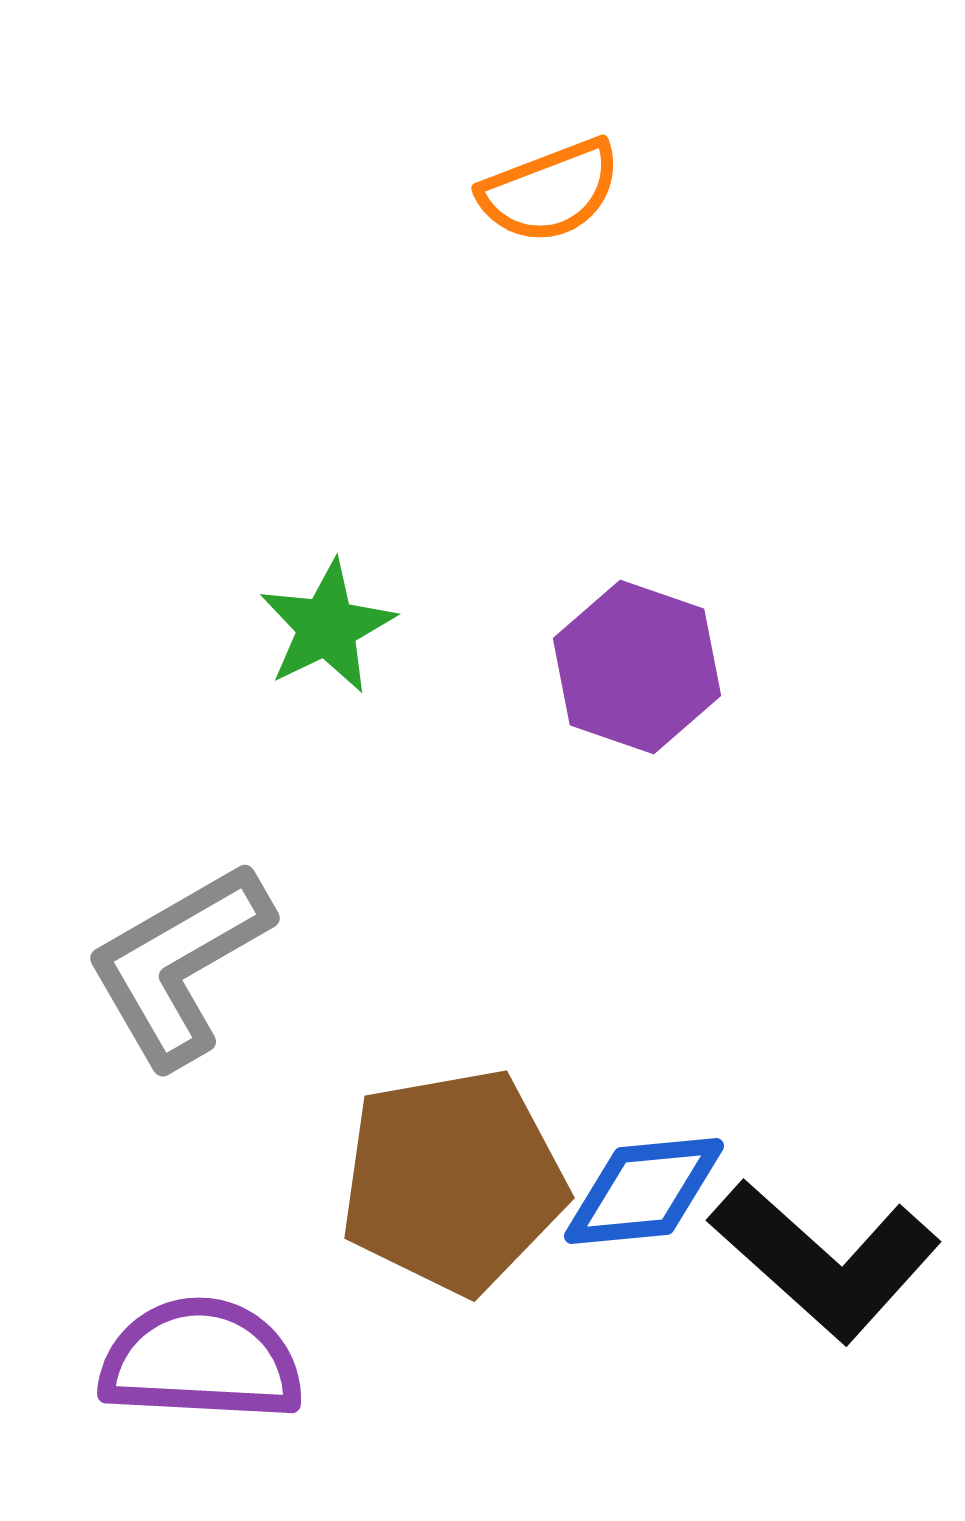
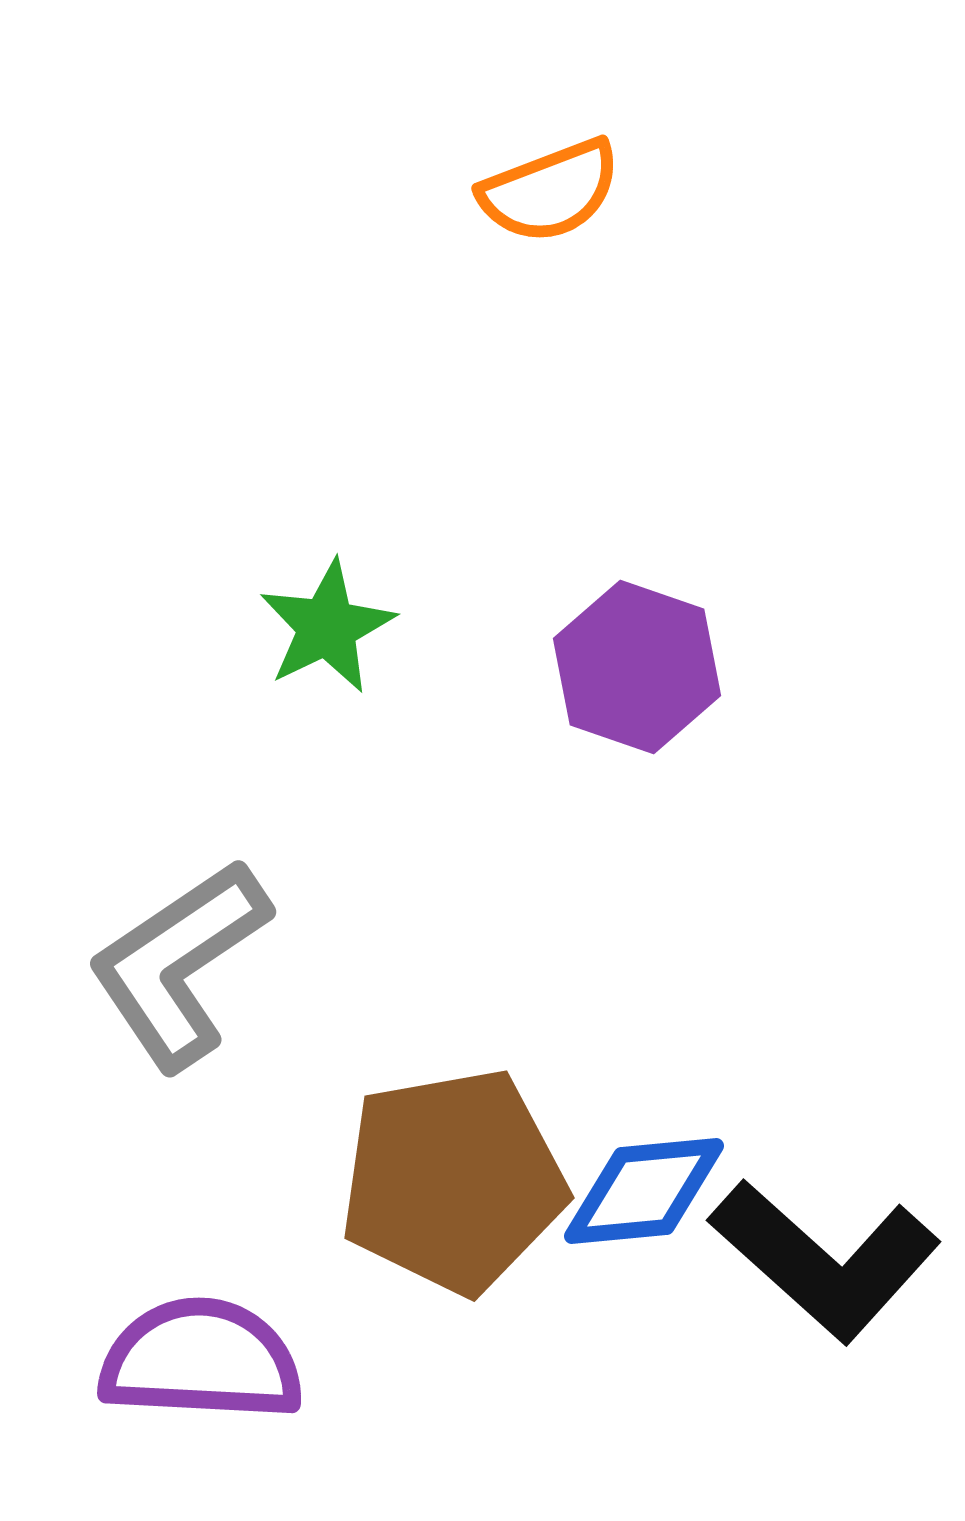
gray L-shape: rotated 4 degrees counterclockwise
